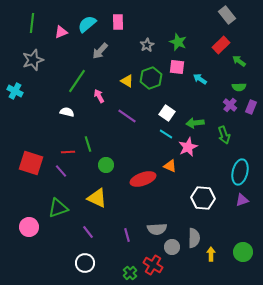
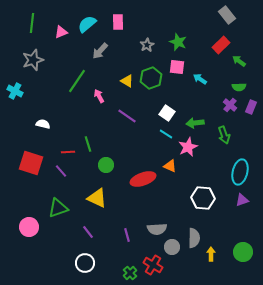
white semicircle at (67, 112): moved 24 px left, 12 px down
